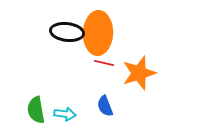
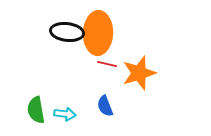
red line: moved 3 px right, 1 px down
